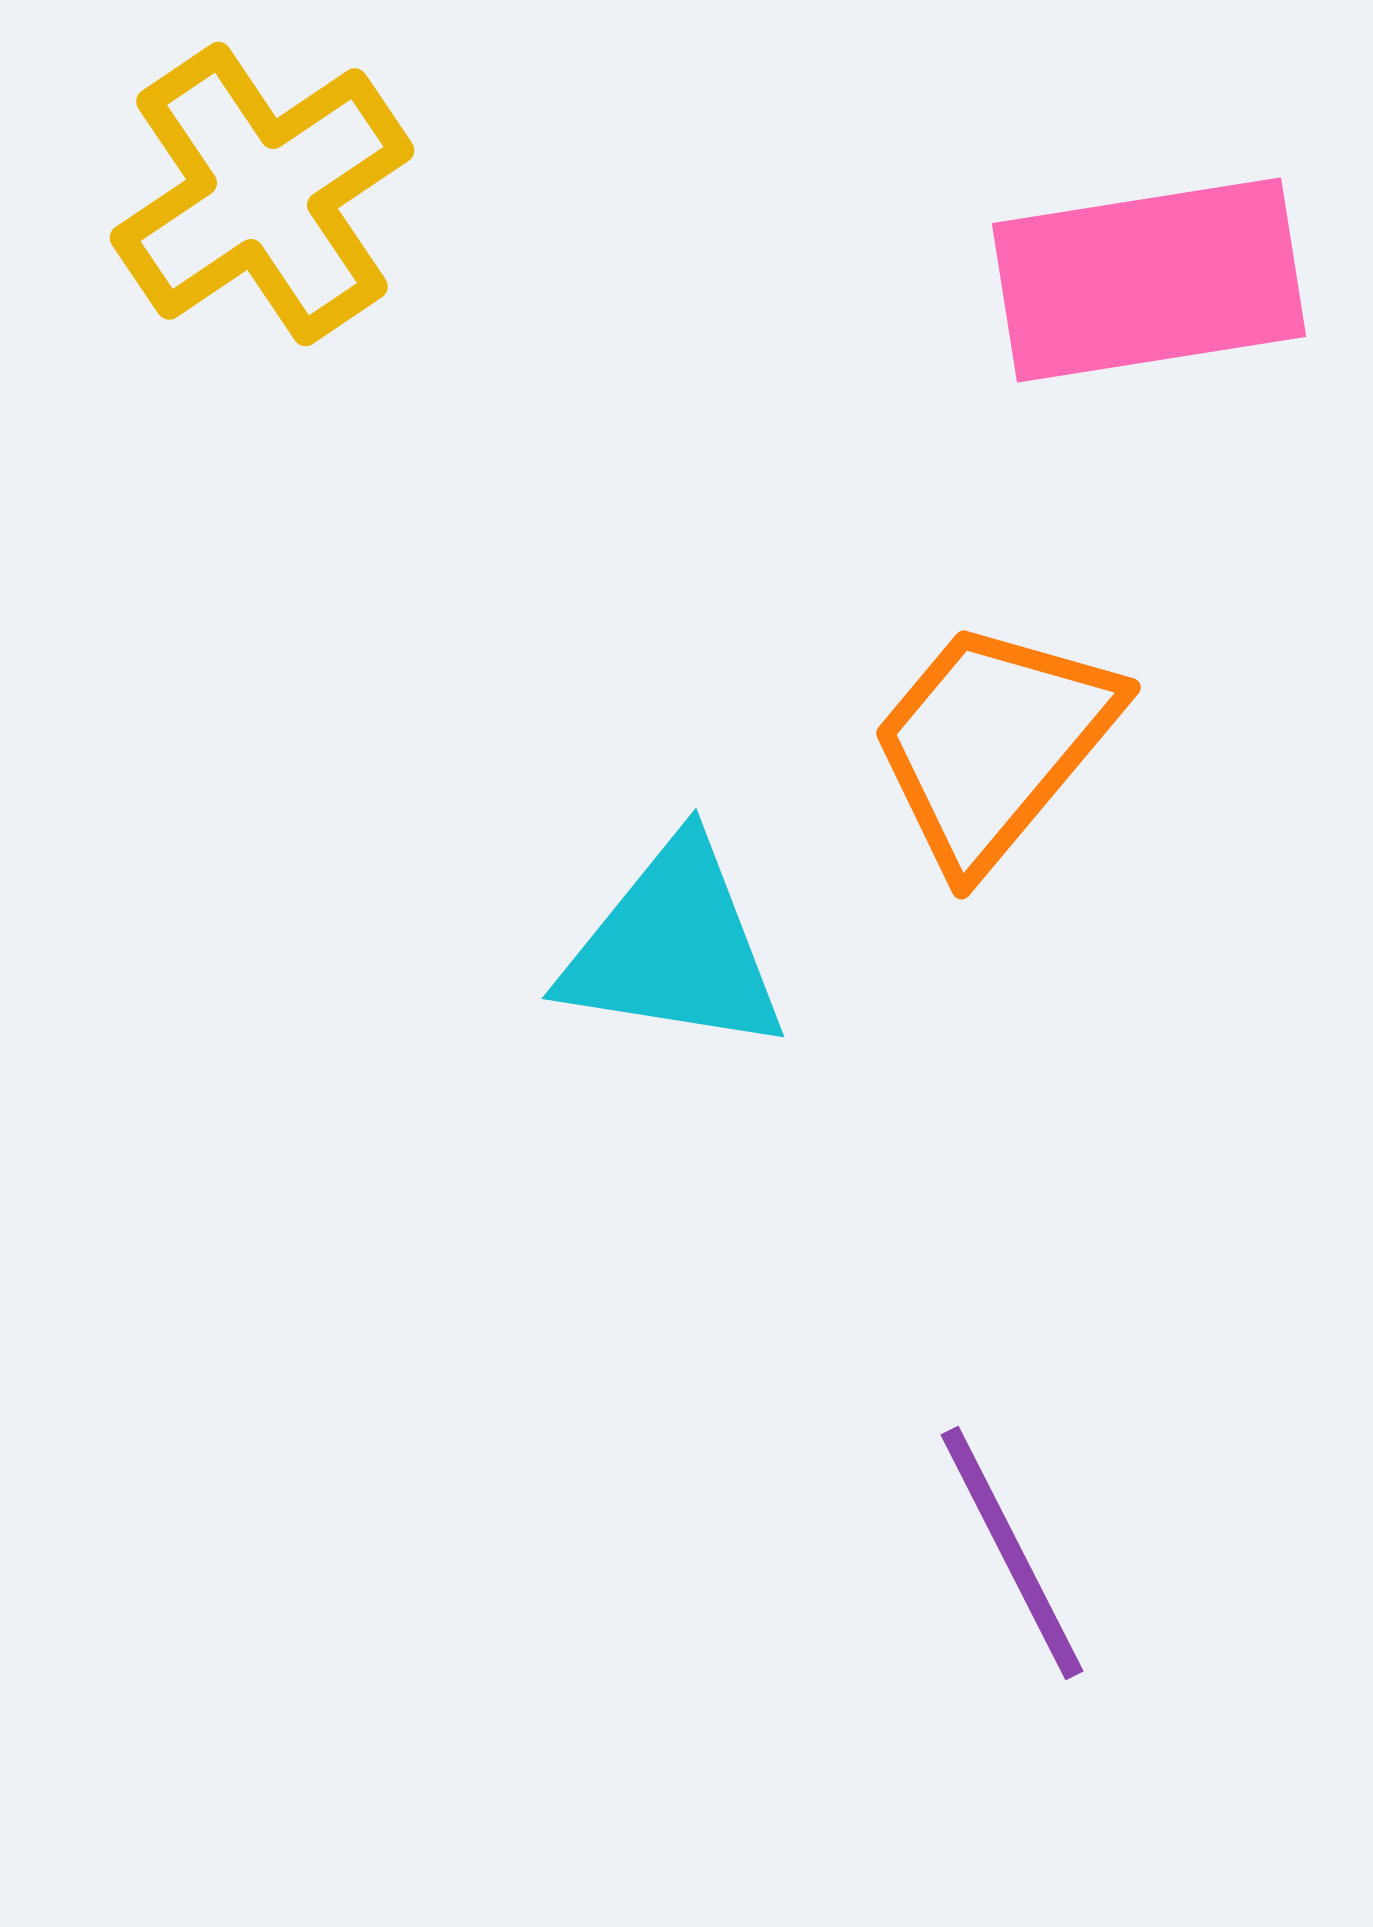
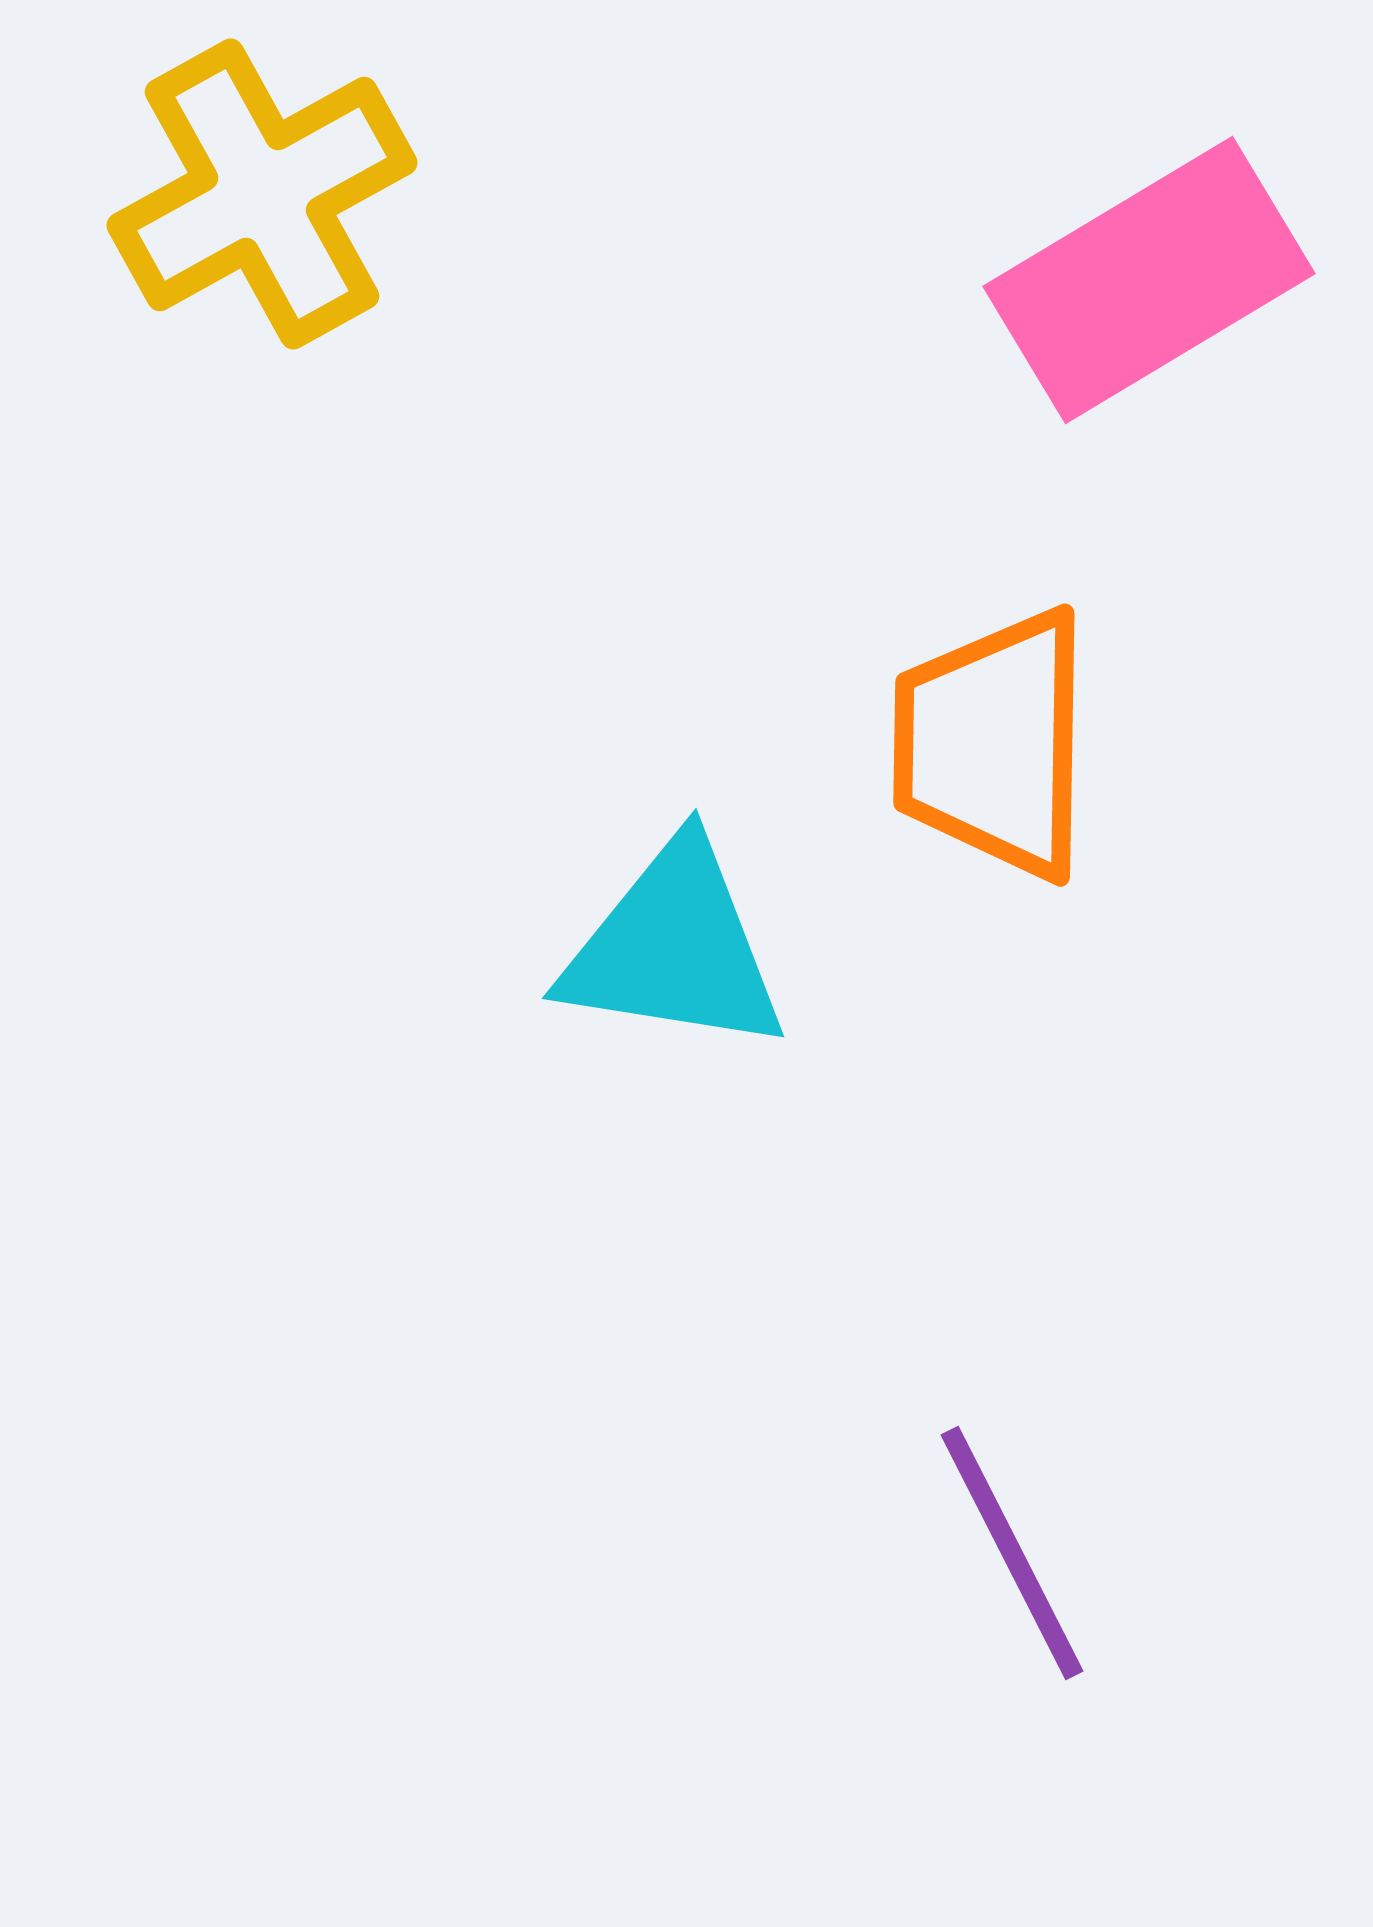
yellow cross: rotated 5 degrees clockwise
pink rectangle: rotated 22 degrees counterclockwise
orange trapezoid: rotated 39 degrees counterclockwise
